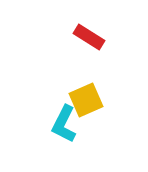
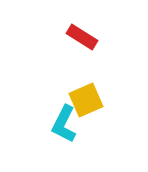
red rectangle: moved 7 px left
